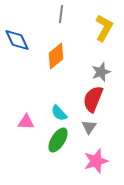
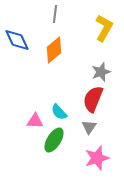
gray line: moved 6 px left
orange diamond: moved 2 px left, 6 px up
cyan semicircle: moved 1 px up
pink triangle: moved 9 px right, 1 px up
green ellipse: moved 4 px left
pink star: moved 1 px right, 3 px up
